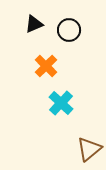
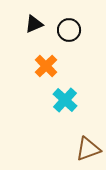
cyan cross: moved 4 px right, 3 px up
brown triangle: moved 1 px left; rotated 20 degrees clockwise
